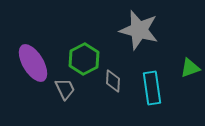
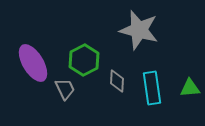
green hexagon: moved 1 px down
green triangle: moved 20 px down; rotated 15 degrees clockwise
gray diamond: moved 4 px right
